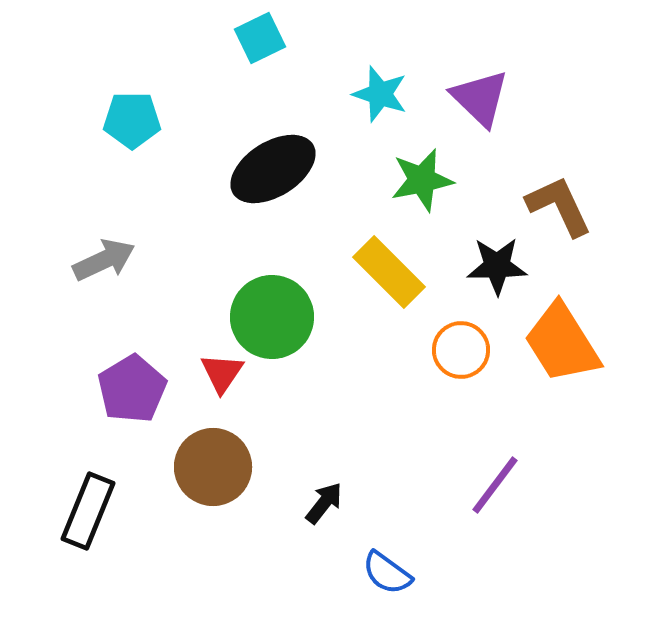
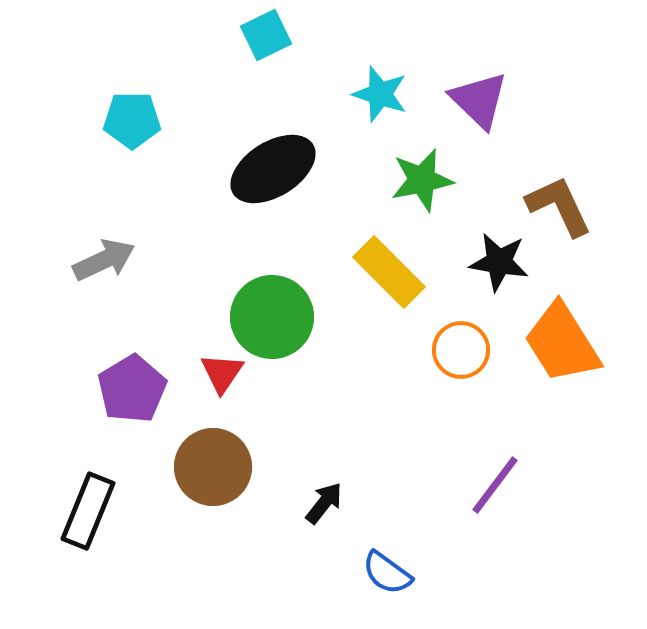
cyan square: moved 6 px right, 3 px up
purple triangle: moved 1 px left, 2 px down
black star: moved 2 px right, 4 px up; rotated 10 degrees clockwise
